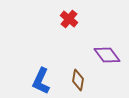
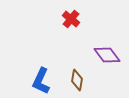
red cross: moved 2 px right
brown diamond: moved 1 px left
